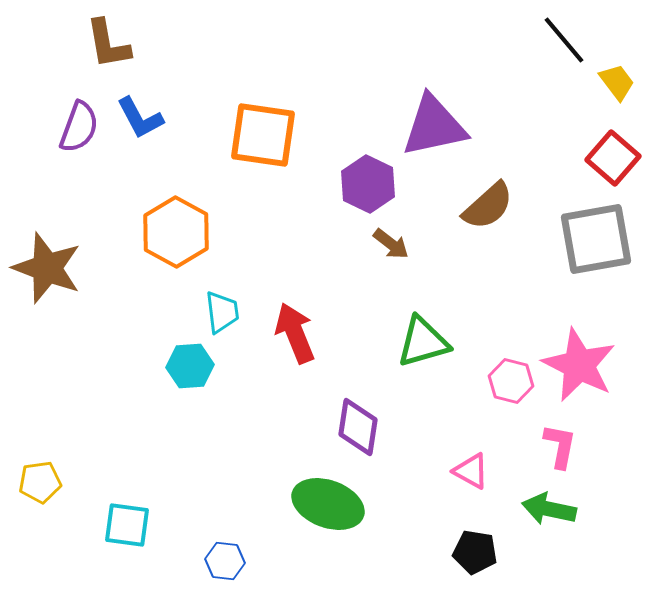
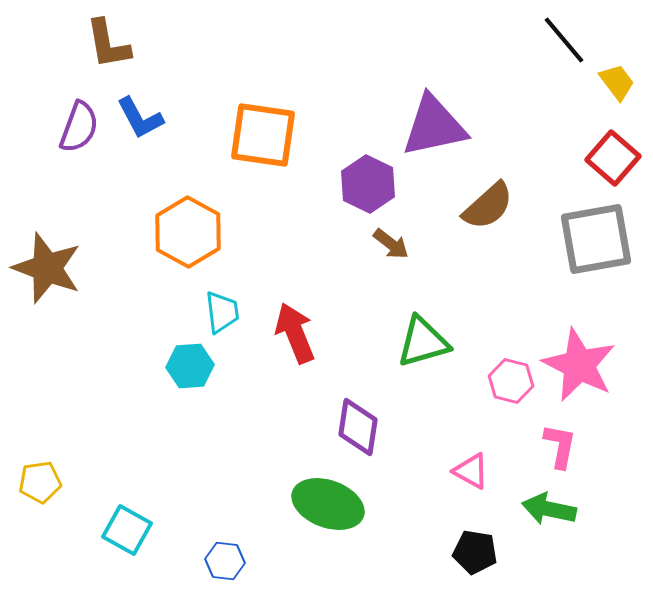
orange hexagon: moved 12 px right
cyan square: moved 5 px down; rotated 21 degrees clockwise
